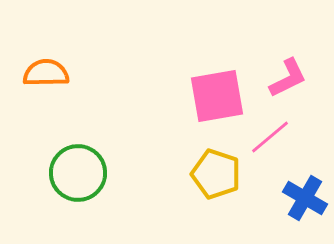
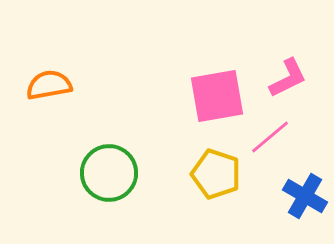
orange semicircle: moved 3 px right, 12 px down; rotated 9 degrees counterclockwise
green circle: moved 31 px right
blue cross: moved 2 px up
